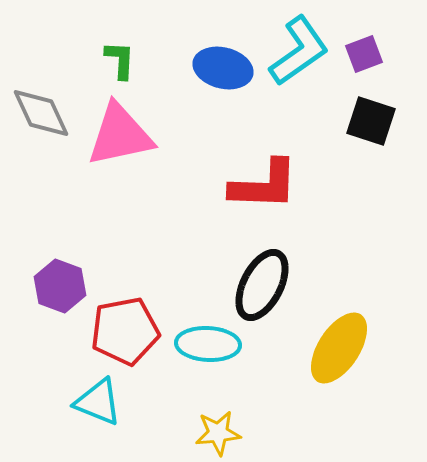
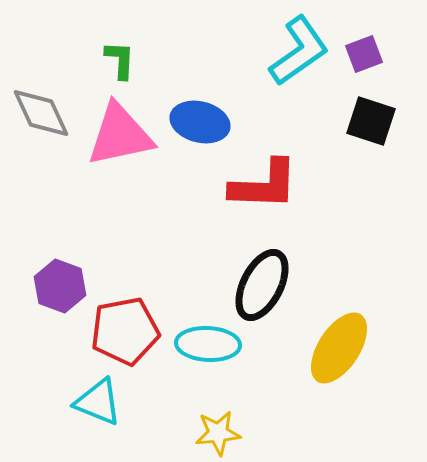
blue ellipse: moved 23 px left, 54 px down
